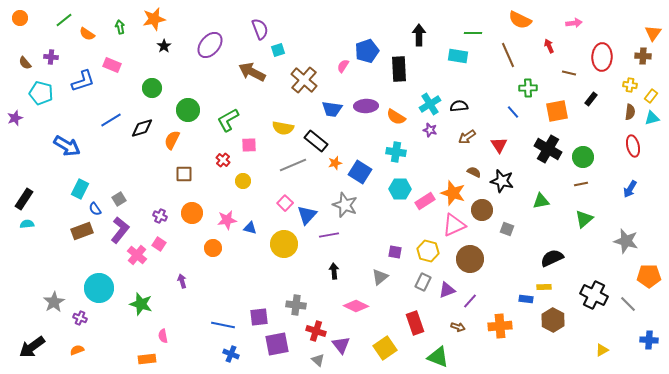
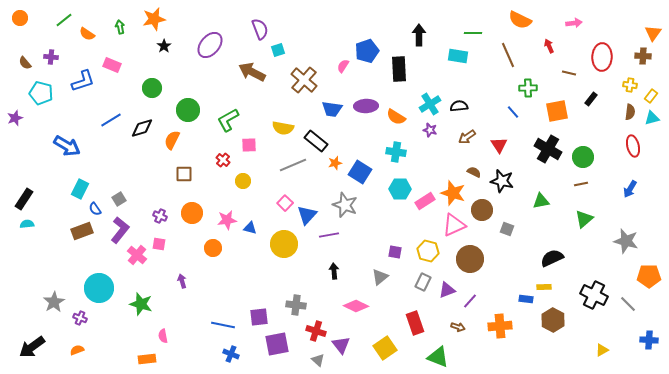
pink square at (159, 244): rotated 24 degrees counterclockwise
